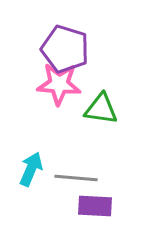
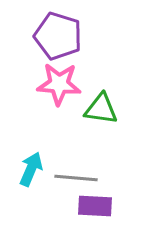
purple pentagon: moved 7 px left, 13 px up
